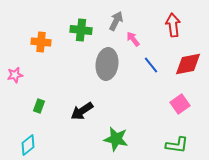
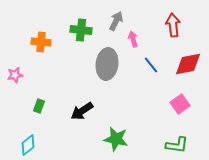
pink arrow: rotated 21 degrees clockwise
